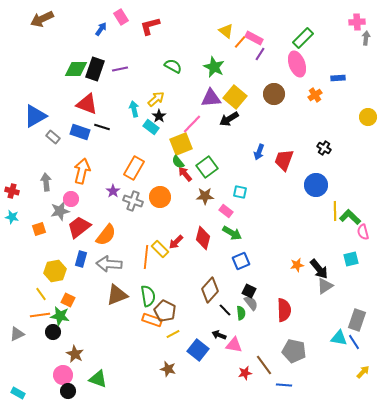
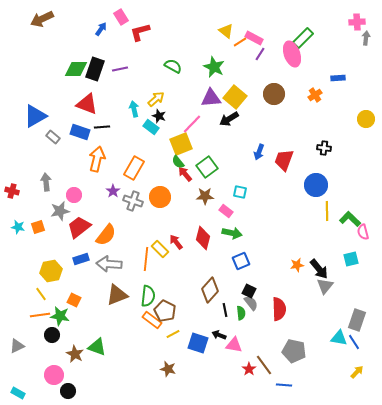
red L-shape at (150, 26): moved 10 px left, 6 px down
orange line at (240, 42): rotated 16 degrees clockwise
pink ellipse at (297, 64): moved 5 px left, 10 px up
black star at (159, 116): rotated 16 degrees counterclockwise
yellow circle at (368, 117): moved 2 px left, 2 px down
black line at (102, 127): rotated 21 degrees counterclockwise
black cross at (324, 148): rotated 24 degrees counterclockwise
orange arrow at (82, 171): moved 15 px right, 12 px up
pink circle at (71, 199): moved 3 px right, 4 px up
yellow line at (335, 211): moved 8 px left
cyan star at (12, 217): moved 6 px right, 10 px down
green L-shape at (350, 217): moved 2 px down
orange square at (39, 229): moved 1 px left, 2 px up
green arrow at (232, 233): rotated 18 degrees counterclockwise
red arrow at (176, 242): rotated 98 degrees clockwise
orange line at (146, 257): moved 2 px down
blue rectangle at (81, 259): rotated 56 degrees clockwise
yellow hexagon at (55, 271): moved 4 px left
gray triangle at (325, 286): rotated 18 degrees counterclockwise
green semicircle at (148, 296): rotated 15 degrees clockwise
orange square at (68, 300): moved 6 px right
black line at (225, 310): rotated 32 degrees clockwise
red semicircle at (284, 310): moved 5 px left, 1 px up
orange rectangle at (152, 320): rotated 18 degrees clockwise
black circle at (53, 332): moved 1 px left, 3 px down
gray triangle at (17, 334): moved 12 px down
blue square at (198, 350): moved 7 px up; rotated 20 degrees counterclockwise
yellow arrow at (363, 372): moved 6 px left
red star at (245, 373): moved 4 px right, 4 px up; rotated 24 degrees counterclockwise
pink circle at (63, 375): moved 9 px left
green triangle at (98, 379): moved 1 px left, 32 px up
